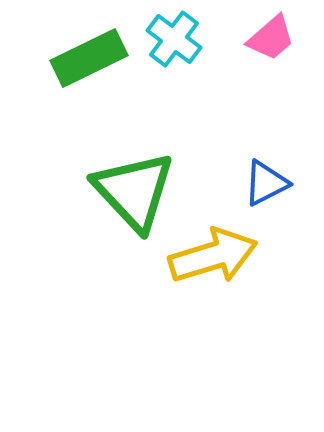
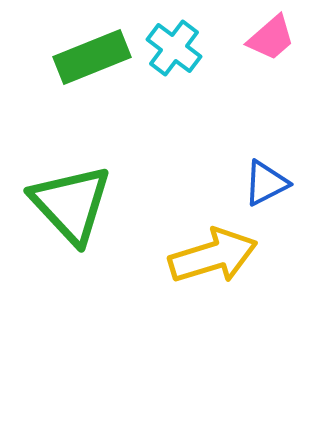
cyan cross: moved 9 px down
green rectangle: moved 3 px right, 1 px up; rotated 4 degrees clockwise
green triangle: moved 63 px left, 13 px down
